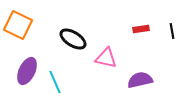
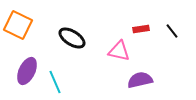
black line: rotated 28 degrees counterclockwise
black ellipse: moved 1 px left, 1 px up
pink triangle: moved 13 px right, 7 px up
